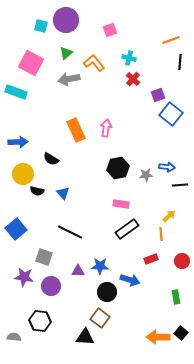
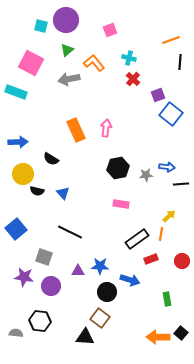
green triangle at (66, 53): moved 1 px right, 3 px up
black line at (180, 185): moved 1 px right, 1 px up
black rectangle at (127, 229): moved 10 px right, 10 px down
orange line at (161, 234): rotated 16 degrees clockwise
green rectangle at (176, 297): moved 9 px left, 2 px down
gray semicircle at (14, 337): moved 2 px right, 4 px up
